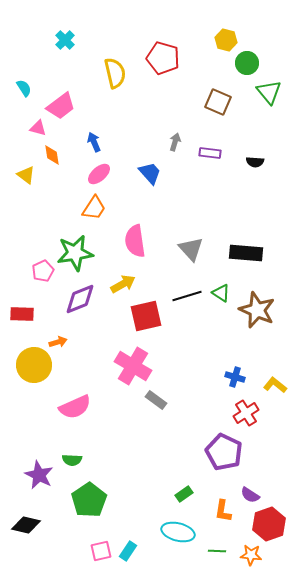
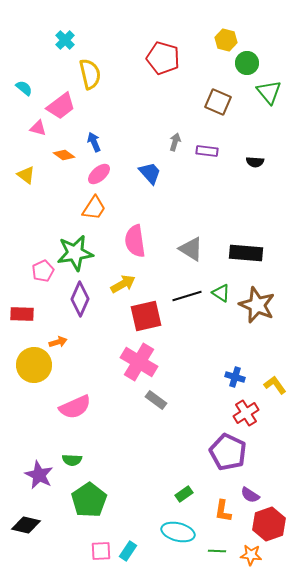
yellow semicircle at (115, 73): moved 25 px left, 1 px down
cyan semicircle at (24, 88): rotated 18 degrees counterclockwise
purple rectangle at (210, 153): moved 3 px left, 2 px up
orange diamond at (52, 155): moved 12 px right; rotated 45 degrees counterclockwise
gray triangle at (191, 249): rotated 16 degrees counterclockwise
purple diamond at (80, 299): rotated 44 degrees counterclockwise
brown star at (257, 310): moved 5 px up
pink cross at (133, 366): moved 6 px right, 4 px up
yellow L-shape at (275, 385): rotated 15 degrees clockwise
purple pentagon at (224, 452): moved 4 px right
pink square at (101, 551): rotated 10 degrees clockwise
